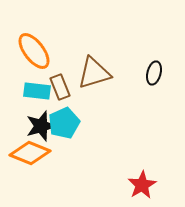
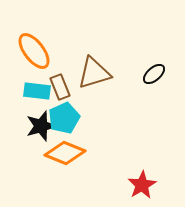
black ellipse: moved 1 px down; rotated 35 degrees clockwise
cyan pentagon: moved 5 px up
orange diamond: moved 35 px right
